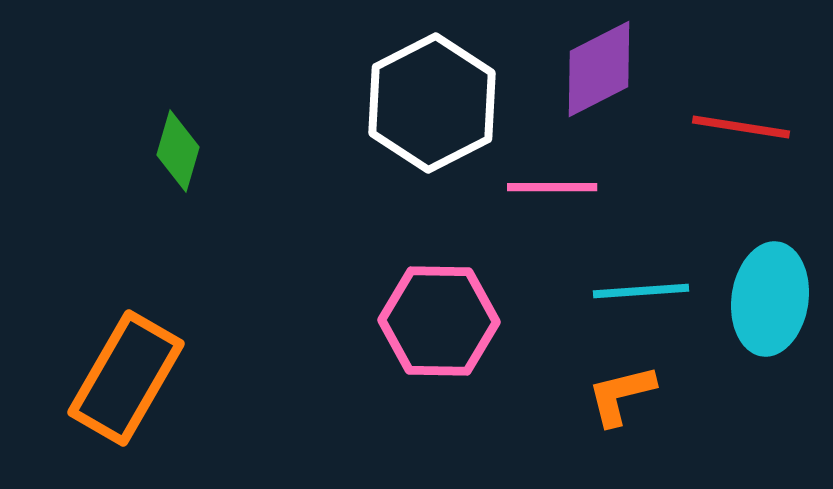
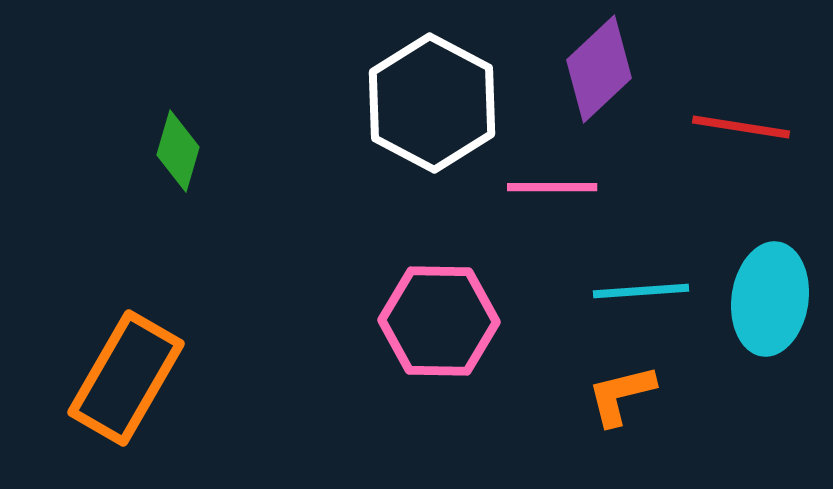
purple diamond: rotated 16 degrees counterclockwise
white hexagon: rotated 5 degrees counterclockwise
